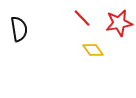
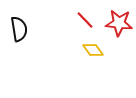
red line: moved 3 px right, 2 px down
red star: rotated 16 degrees clockwise
